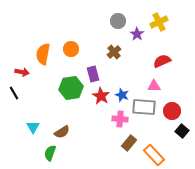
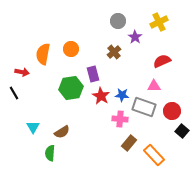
purple star: moved 2 px left, 3 px down
blue star: rotated 16 degrees counterclockwise
gray rectangle: rotated 15 degrees clockwise
green semicircle: rotated 14 degrees counterclockwise
